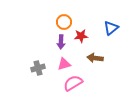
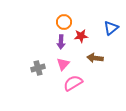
pink triangle: moved 1 px left; rotated 32 degrees counterclockwise
